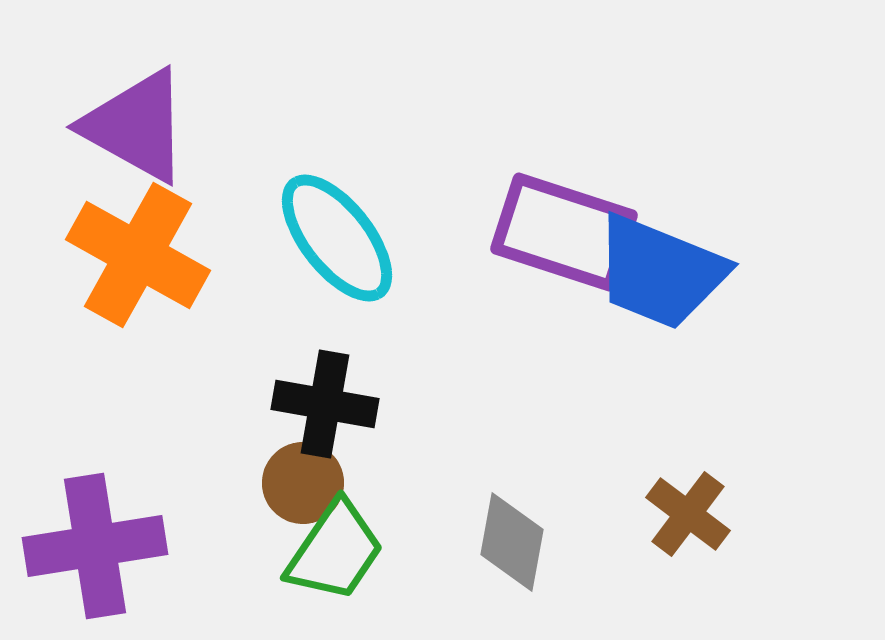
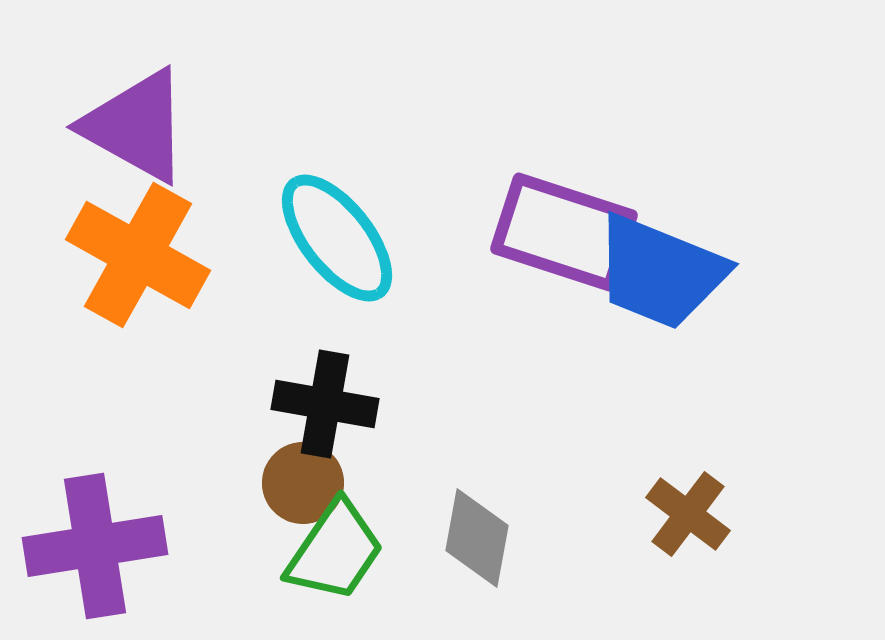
gray diamond: moved 35 px left, 4 px up
